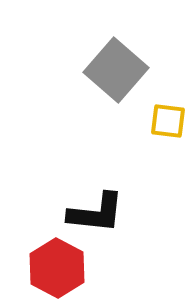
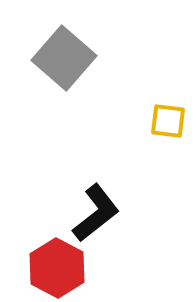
gray square: moved 52 px left, 12 px up
black L-shape: rotated 44 degrees counterclockwise
